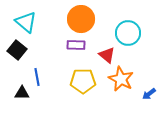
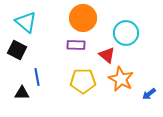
orange circle: moved 2 px right, 1 px up
cyan circle: moved 2 px left
black square: rotated 12 degrees counterclockwise
